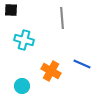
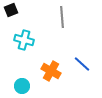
black square: rotated 24 degrees counterclockwise
gray line: moved 1 px up
blue line: rotated 18 degrees clockwise
